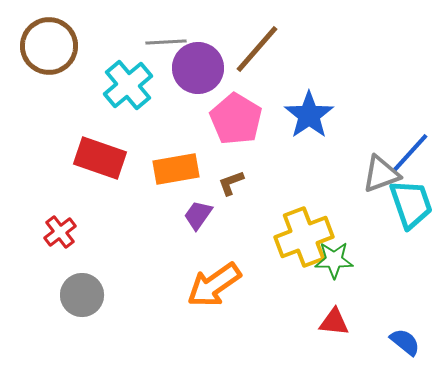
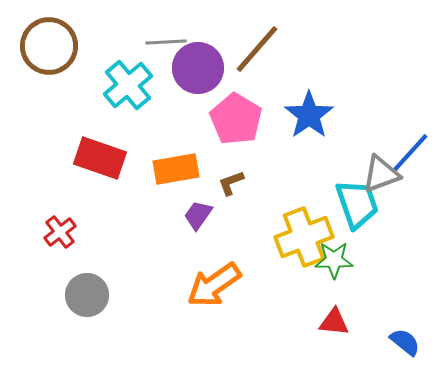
cyan trapezoid: moved 54 px left
gray circle: moved 5 px right
